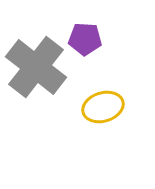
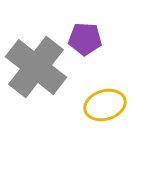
yellow ellipse: moved 2 px right, 2 px up
